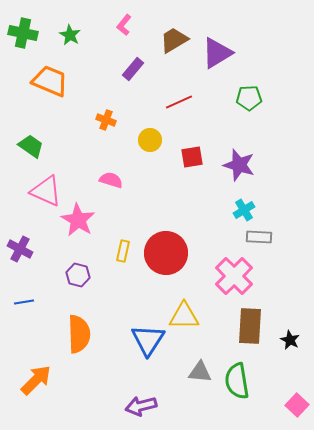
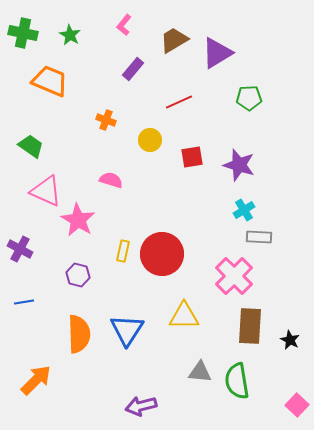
red circle: moved 4 px left, 1 px down
blue triangle: moved 21 px left, 10 px up
